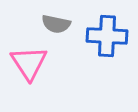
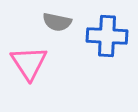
gray semicircle: moved 1 px right, 2 px up
